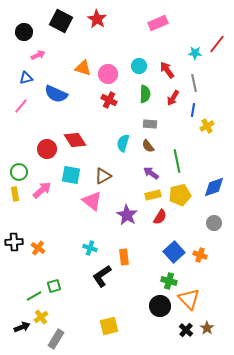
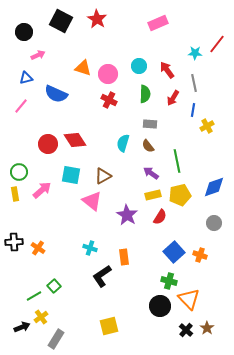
red circle at (47, 149): moved 1 px right, 5 px up
green square at (54, 286): rotated 24 degrees counterclockwise
